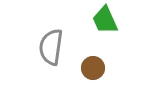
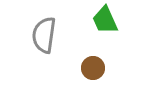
gray semicircle: moved 7 px left, 12 px up
